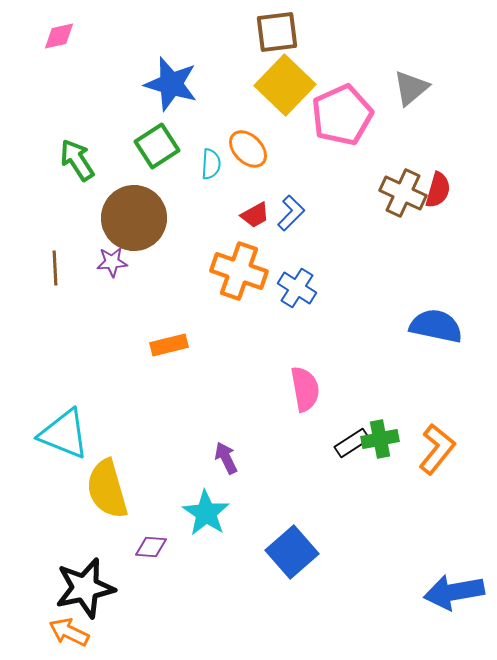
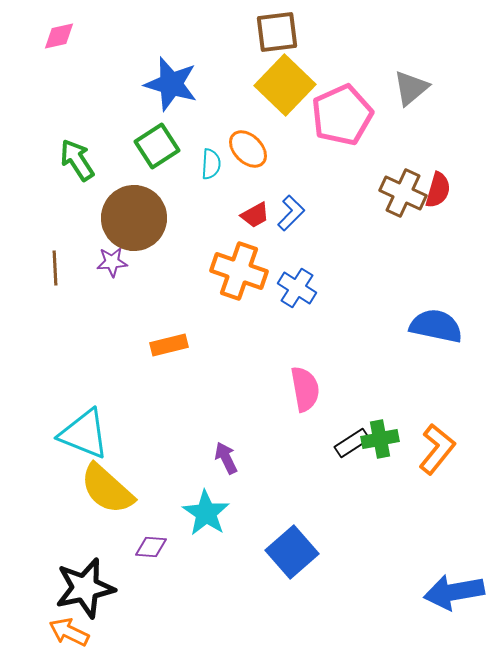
cyan triangle: moved 20 px right
yellow semicircle: rotated 32 degrees counterclockwise
